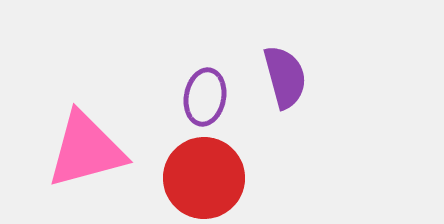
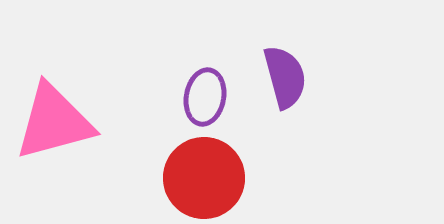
pink triangle: moved 32 px left, 28 px up
